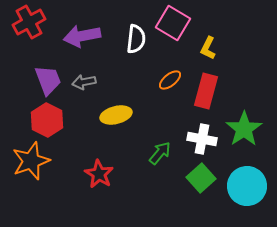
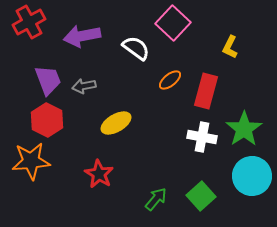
pink square: rotated 12 degrees clockwise
white semicircle: moved 9 px down; rotated 60 degrees counterclockwise
yellow L-shape: moved 22 px right, 1 px up
gray arrow: moved 4 px down
yellow ellipse: moved 8 px down; rotated 16 degrees counterclockwise
white cross: moved 2 px up
green arrow: moved 4 px left, 46 px down
orange star: rotated 15 degrees clockwise
green square: moved 18 px down
cyan circle: moved 5 px right, 10 px up
